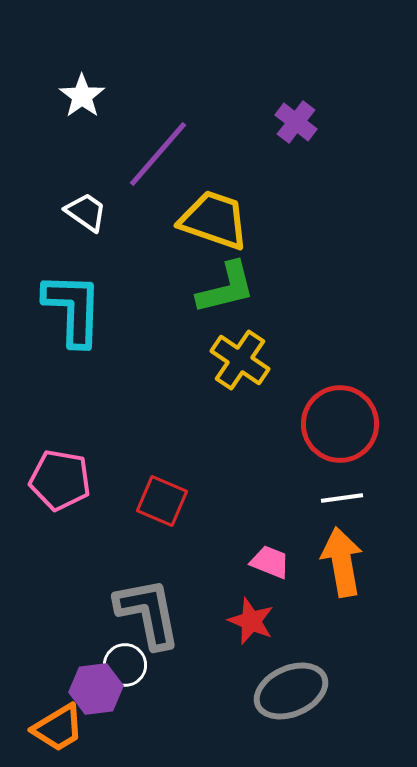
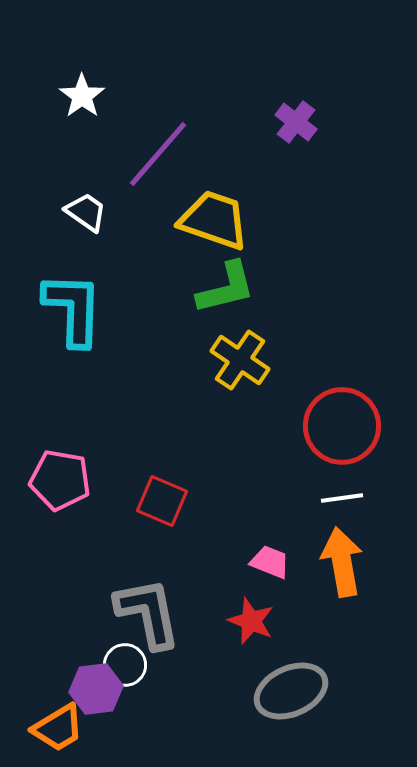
red circle: moved 2 px right, 2 px down
